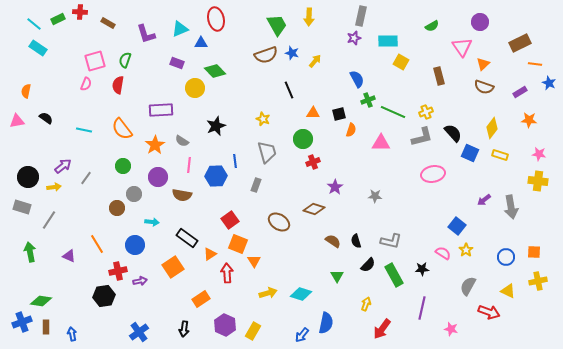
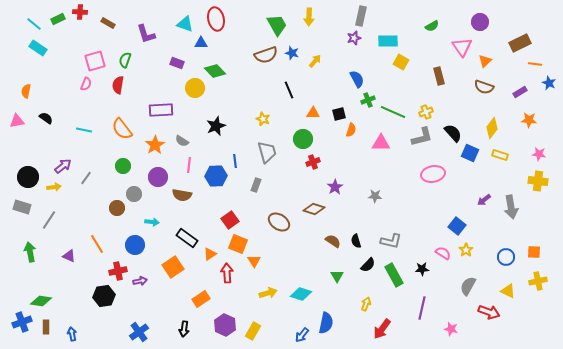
cyan triangle at (180, 29): moved 5 px right, 5 px up; rotated 42 degrees clockwise
orange triangle at (483, 64): moved 2 px right, 3 px up
